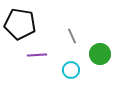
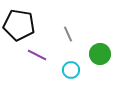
black pentagon: moved 1 px left, 1 px down
gray line: moved 4 px left, 2 px up
purple line: rotated 30 degrees clockwise
